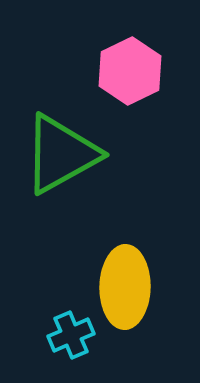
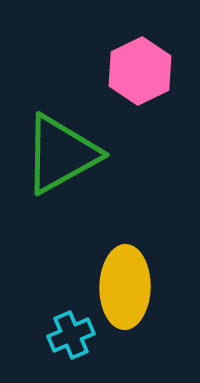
pink hexagon: moved 10 px right
